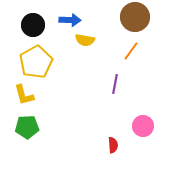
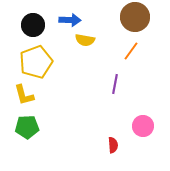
yellow pentagon: rotated 8 degrees clockwise
